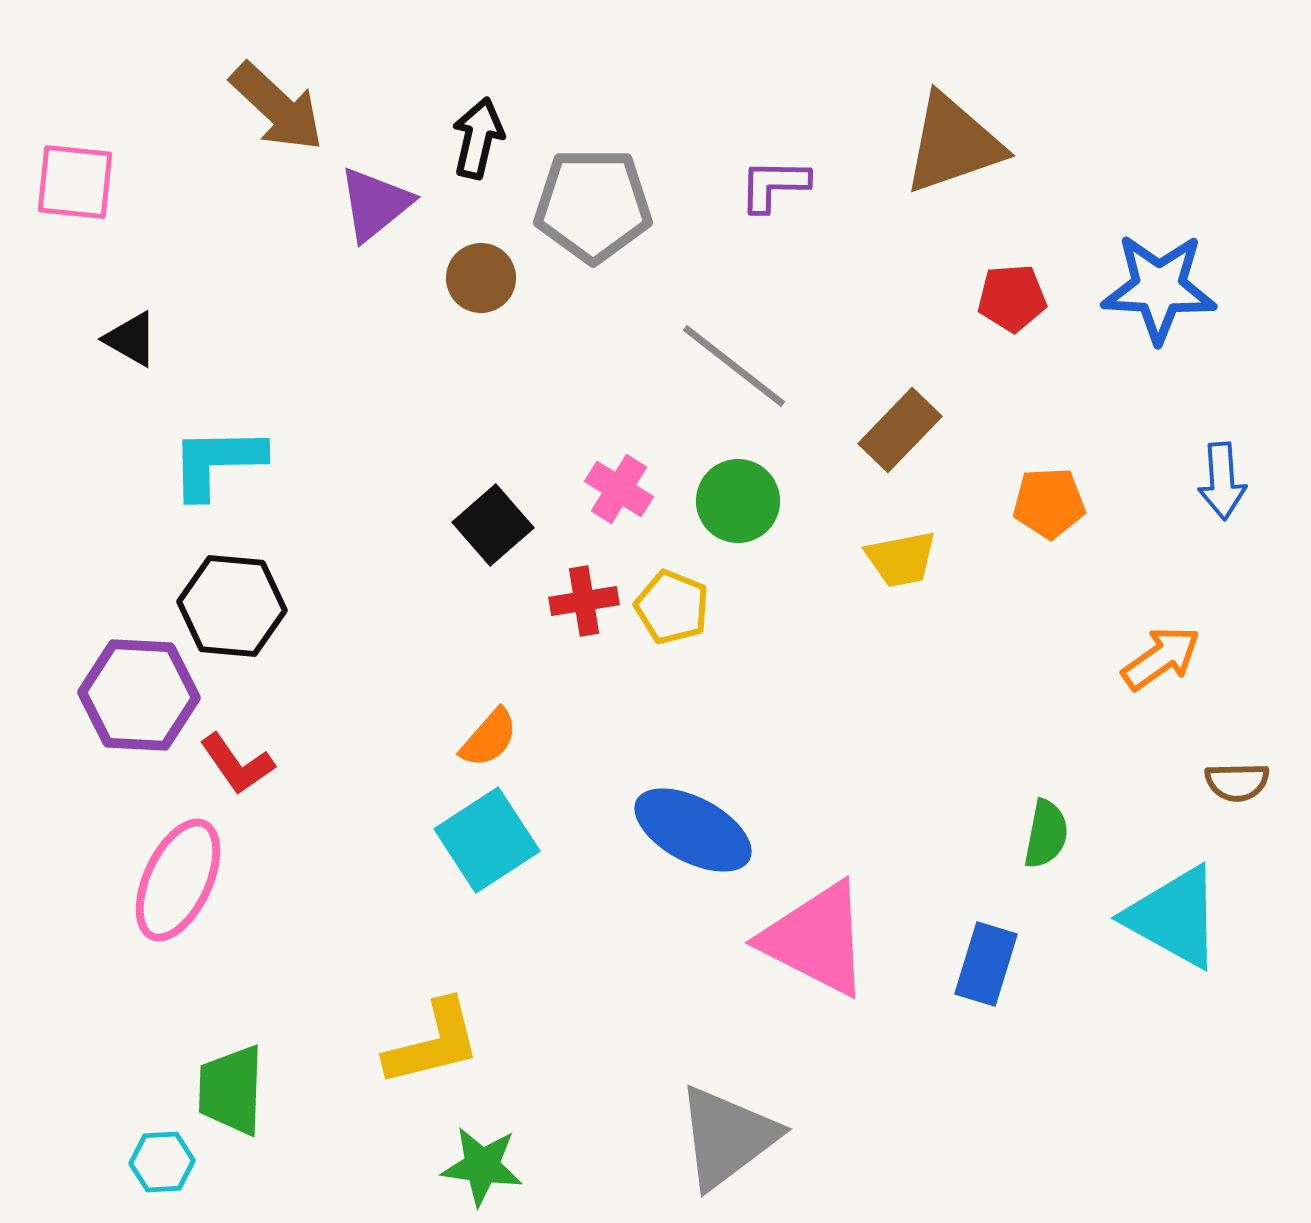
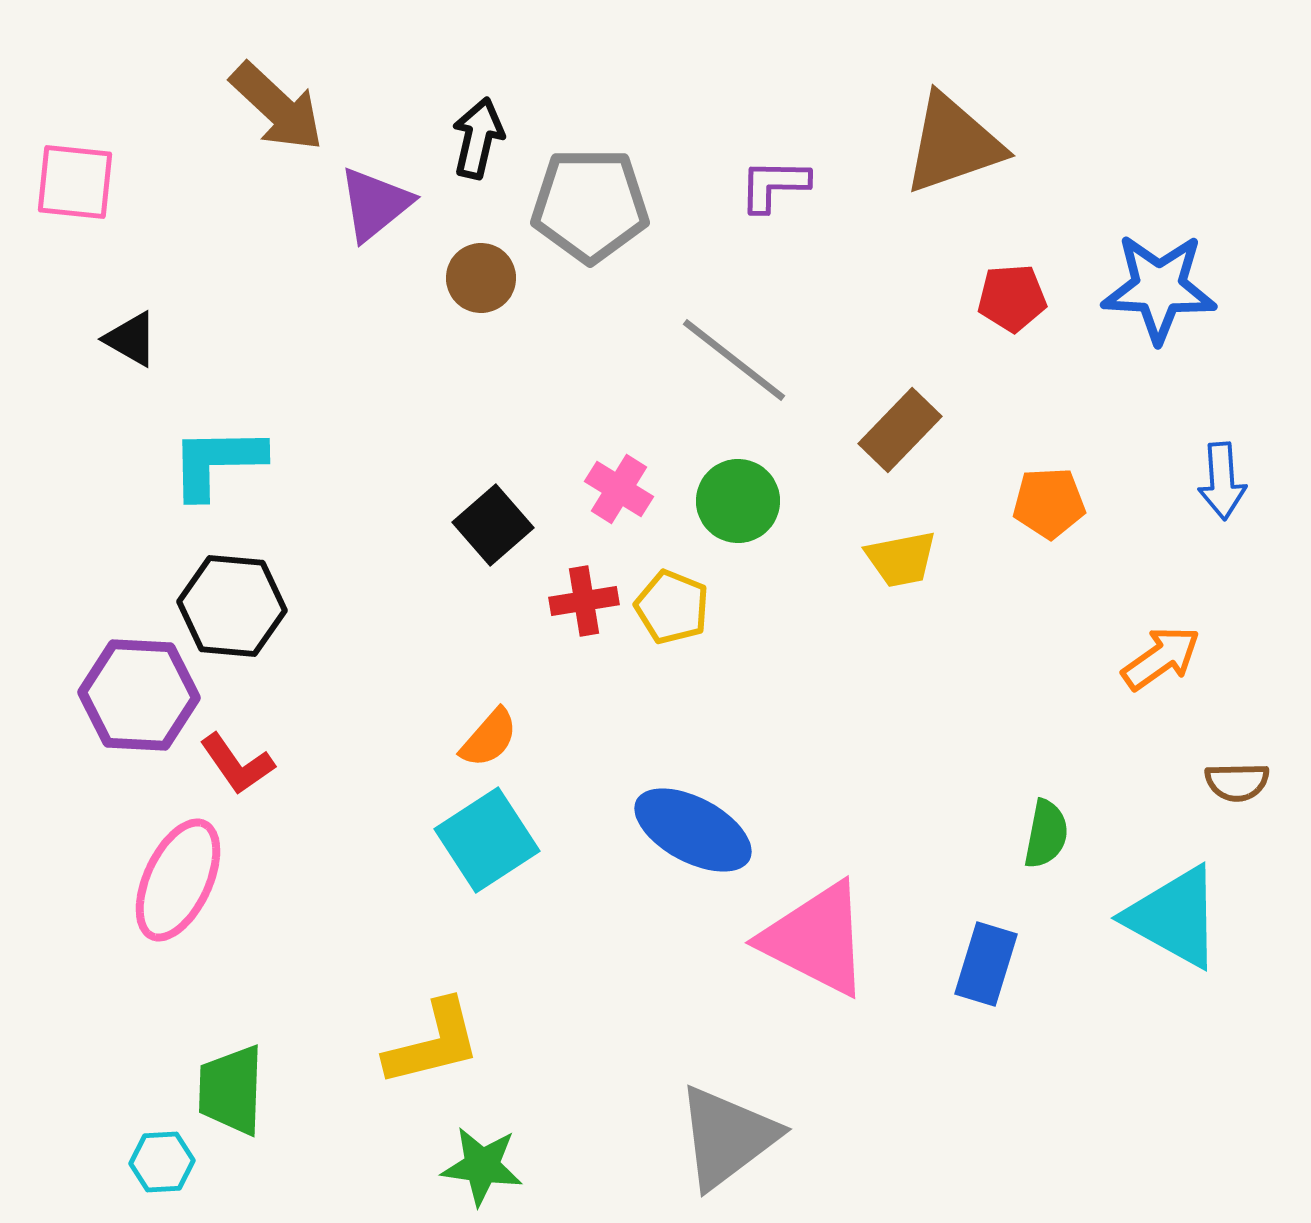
gray pentagon: moved 3 px left
gray line: moved 6 px up
